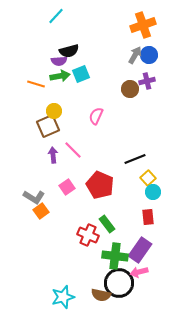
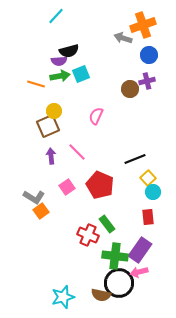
gray arrow: moved 12 px left, 17 px up; rotated 102 degrees counterclockwise
pink line: moved 4 px right, 2 px down
purple arrow: moved 2 px left, 1 px down
